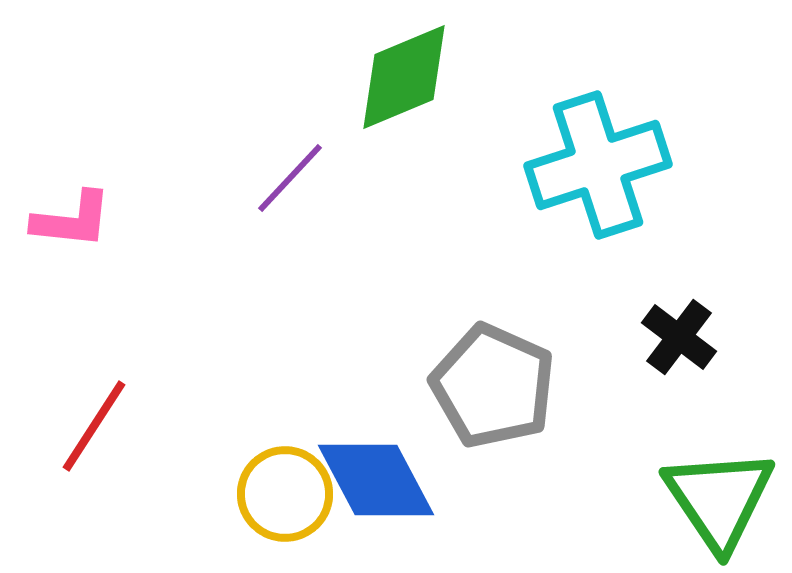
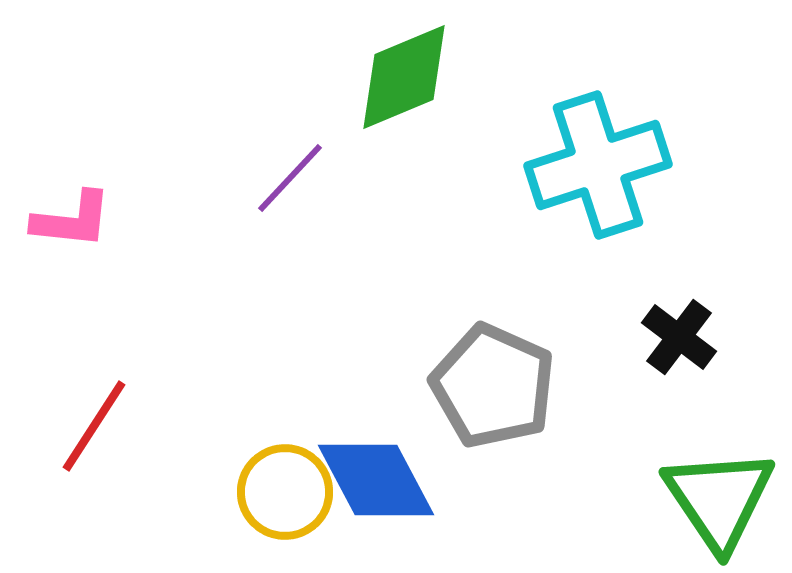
yellow circle: moved 2 px up
